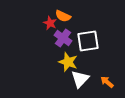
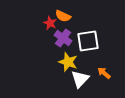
orange arrow: moved 3 px left, 9 px up
